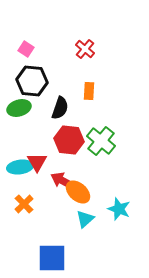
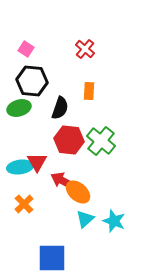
cyan star: moved 5 px left, 12 px down
